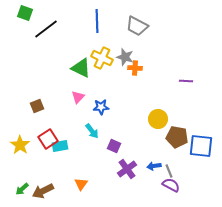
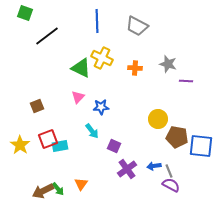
black line: moved 1 px right, 7 px down
gray star: moved 43 px right, 7 px down
red square: rotated 12 degrees clockwise
green arrow: moved 36 px right; rotated 88 degrees counterclockwise
